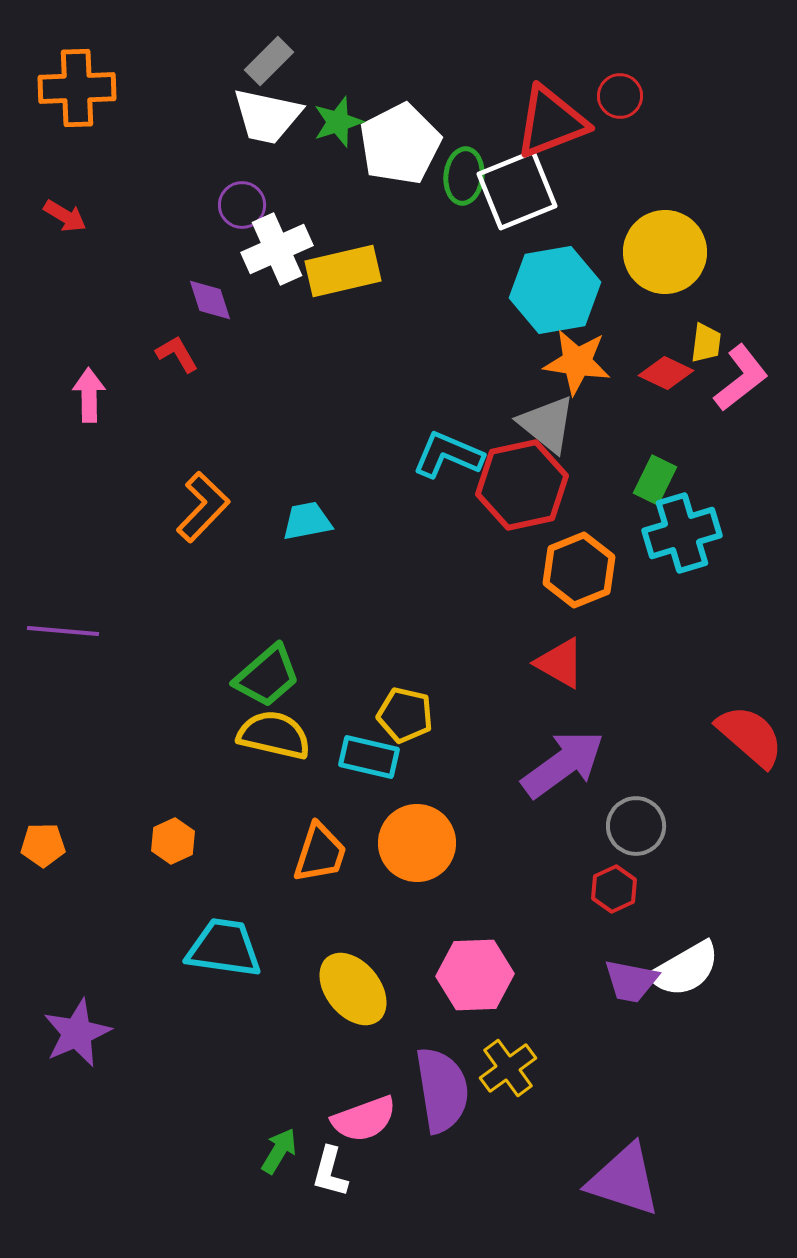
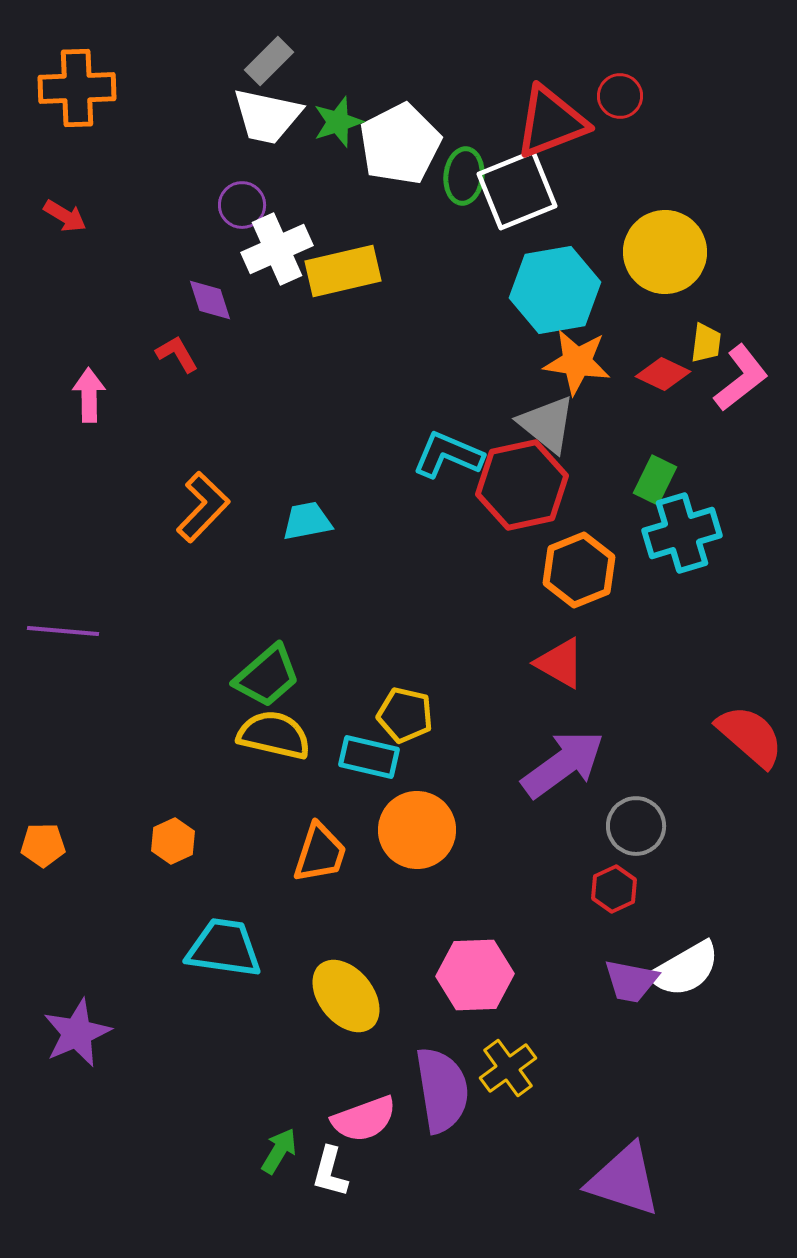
red diamond at (666, 373): moved 3 px left, 1 px down
orange circle at (417, 843): moved 13 px up
yellow ellipse at (353, 989): moved 7 px left, 7 px down
